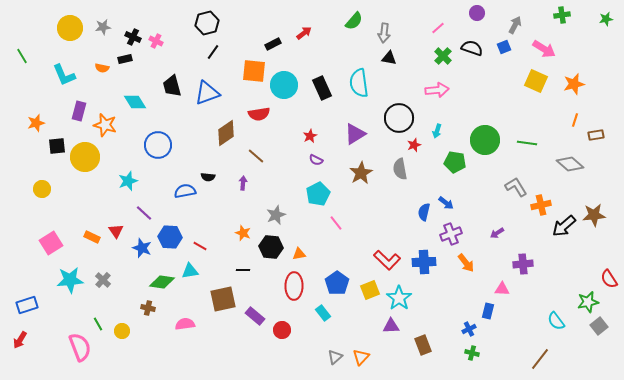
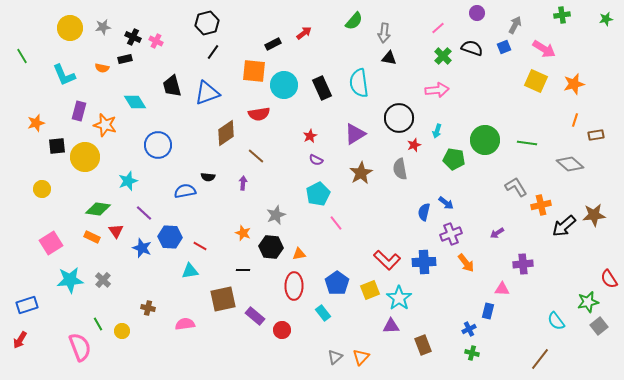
green pentagon at (455, 162): moved 1 px left, 3 px up
green diamond at (162, 282): moved 64 px left, 73 px up
